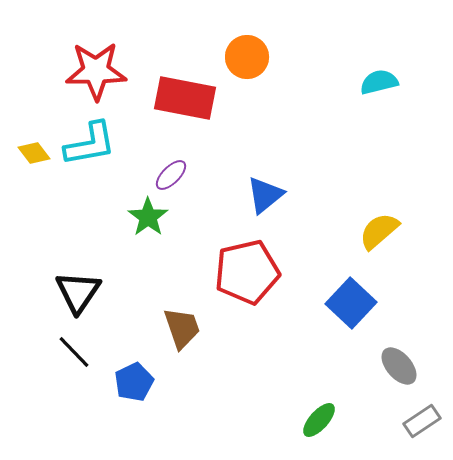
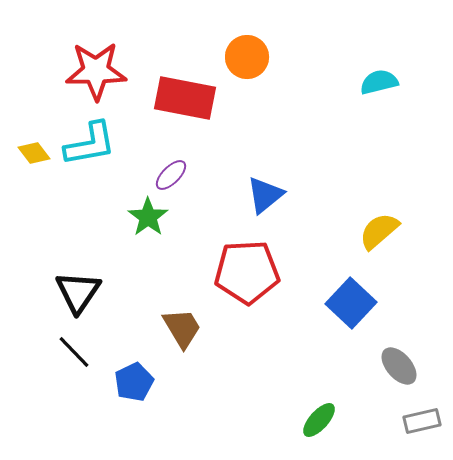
red pentagon: rotated 10 degrees clockwise
brown trapezoid: rotated 12 degrees counterclockwise
gray rectangle: rotated 21 degrees clockwise
